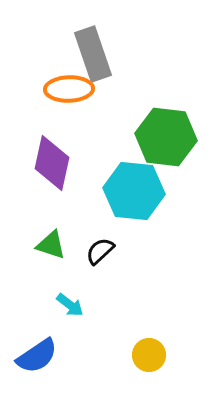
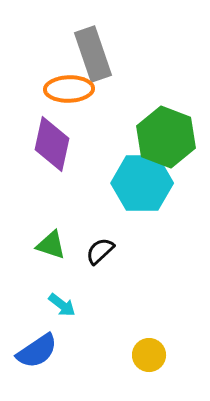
green hexagon: rotated 14 degrees clockwise
purple diamond: moved 19 px up
cyan hexagon: moved 8 px right, 8 px up; rotated 6 degrees counterclockwise
cyan arrow: moved 8 px left
blue semicircle: moved 5 px up
